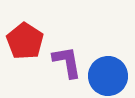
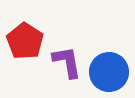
blue circle: moved 1 px right, 4 px up
